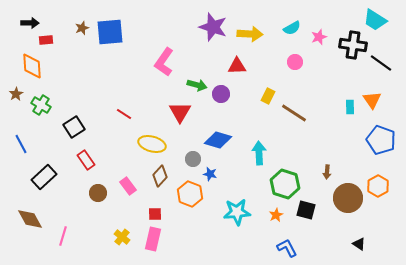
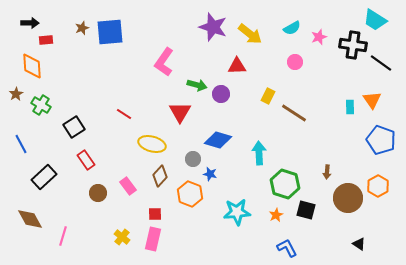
yellow arrow at (250, 34): rotated 35 degrees clockwise
